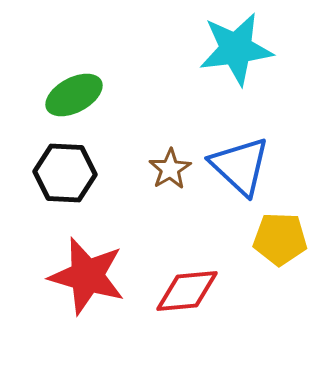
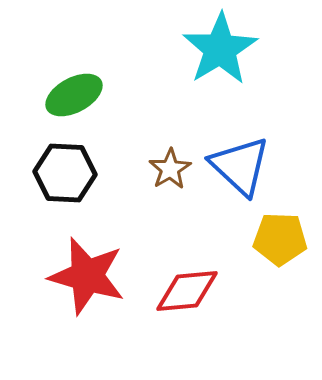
cyan star: moved 16 px left; rotated 24 degrees counterclockwise
